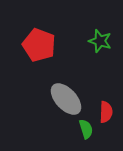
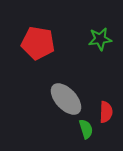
green star: moved 2 px up; rotated 25 degrees counterclockwise
red pentagon: moved 1 px left, 2 px up; rotated 12 degrees counterclockwise
